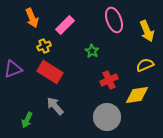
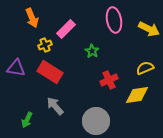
pink ellipse: rotated 10 degrees clockwise
pink rectangle: moved 1 px right, 4 px down
yellow arrow: moved 2 px right, 2 px up; rotated 40 degrees counterclockwise
yellow cross: moved 1 px right, 1 px up
yellow semicircle: moved 3 px down
purple triangle: moved 3 px right, 1 px up; rotated 30 degrees clockwise
gray circle: moved 11 px left, 4 px down
